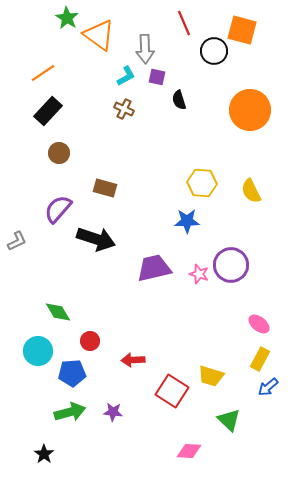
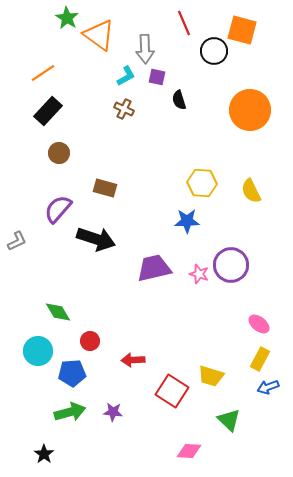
blue arrow: rotated 20 degrees clockwise
